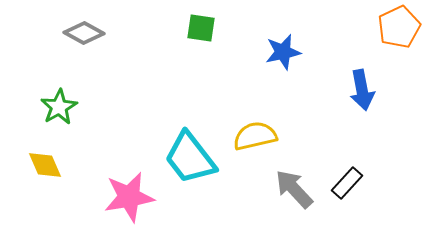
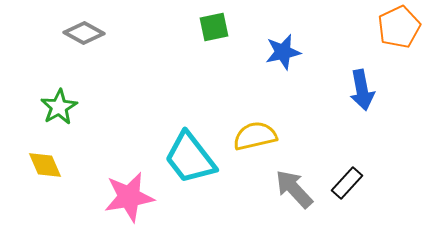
green square: moved 13 px right, 1 px up; rotated 20 degrees counterclockwise
